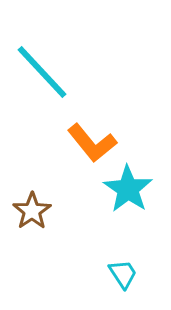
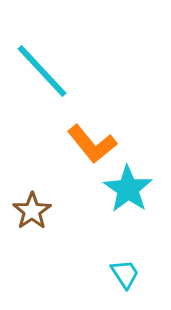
cyan line: moved 1 px up
orange L-shape: moved 1 px down
cyan trapezoid: moved 2 px right
